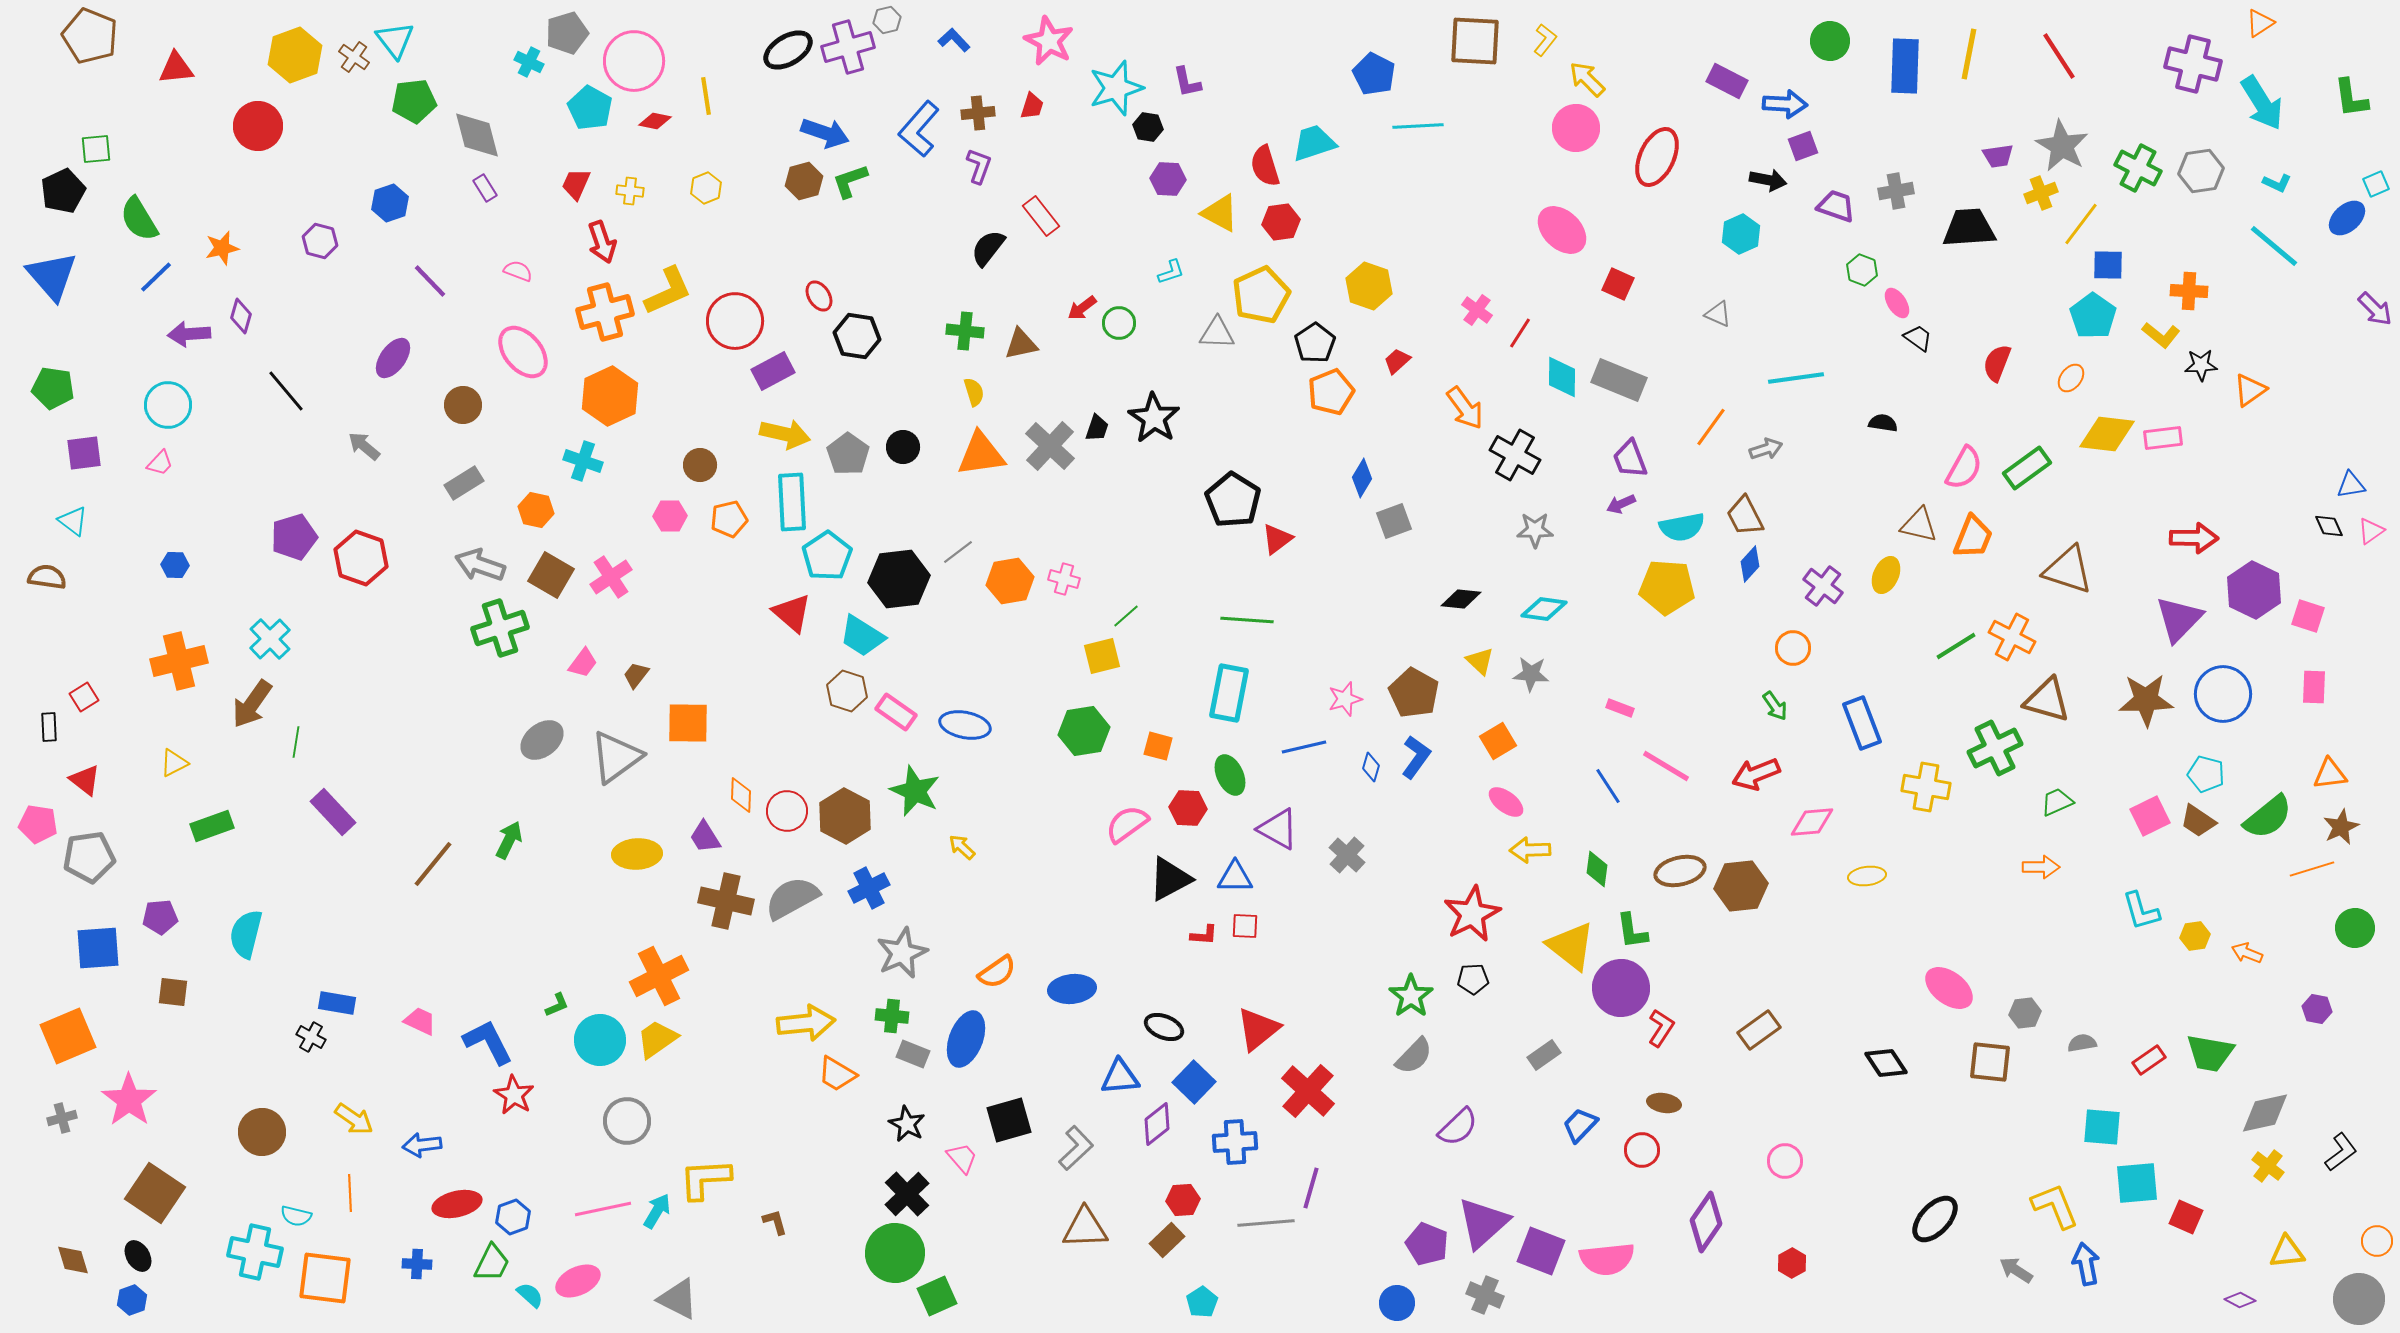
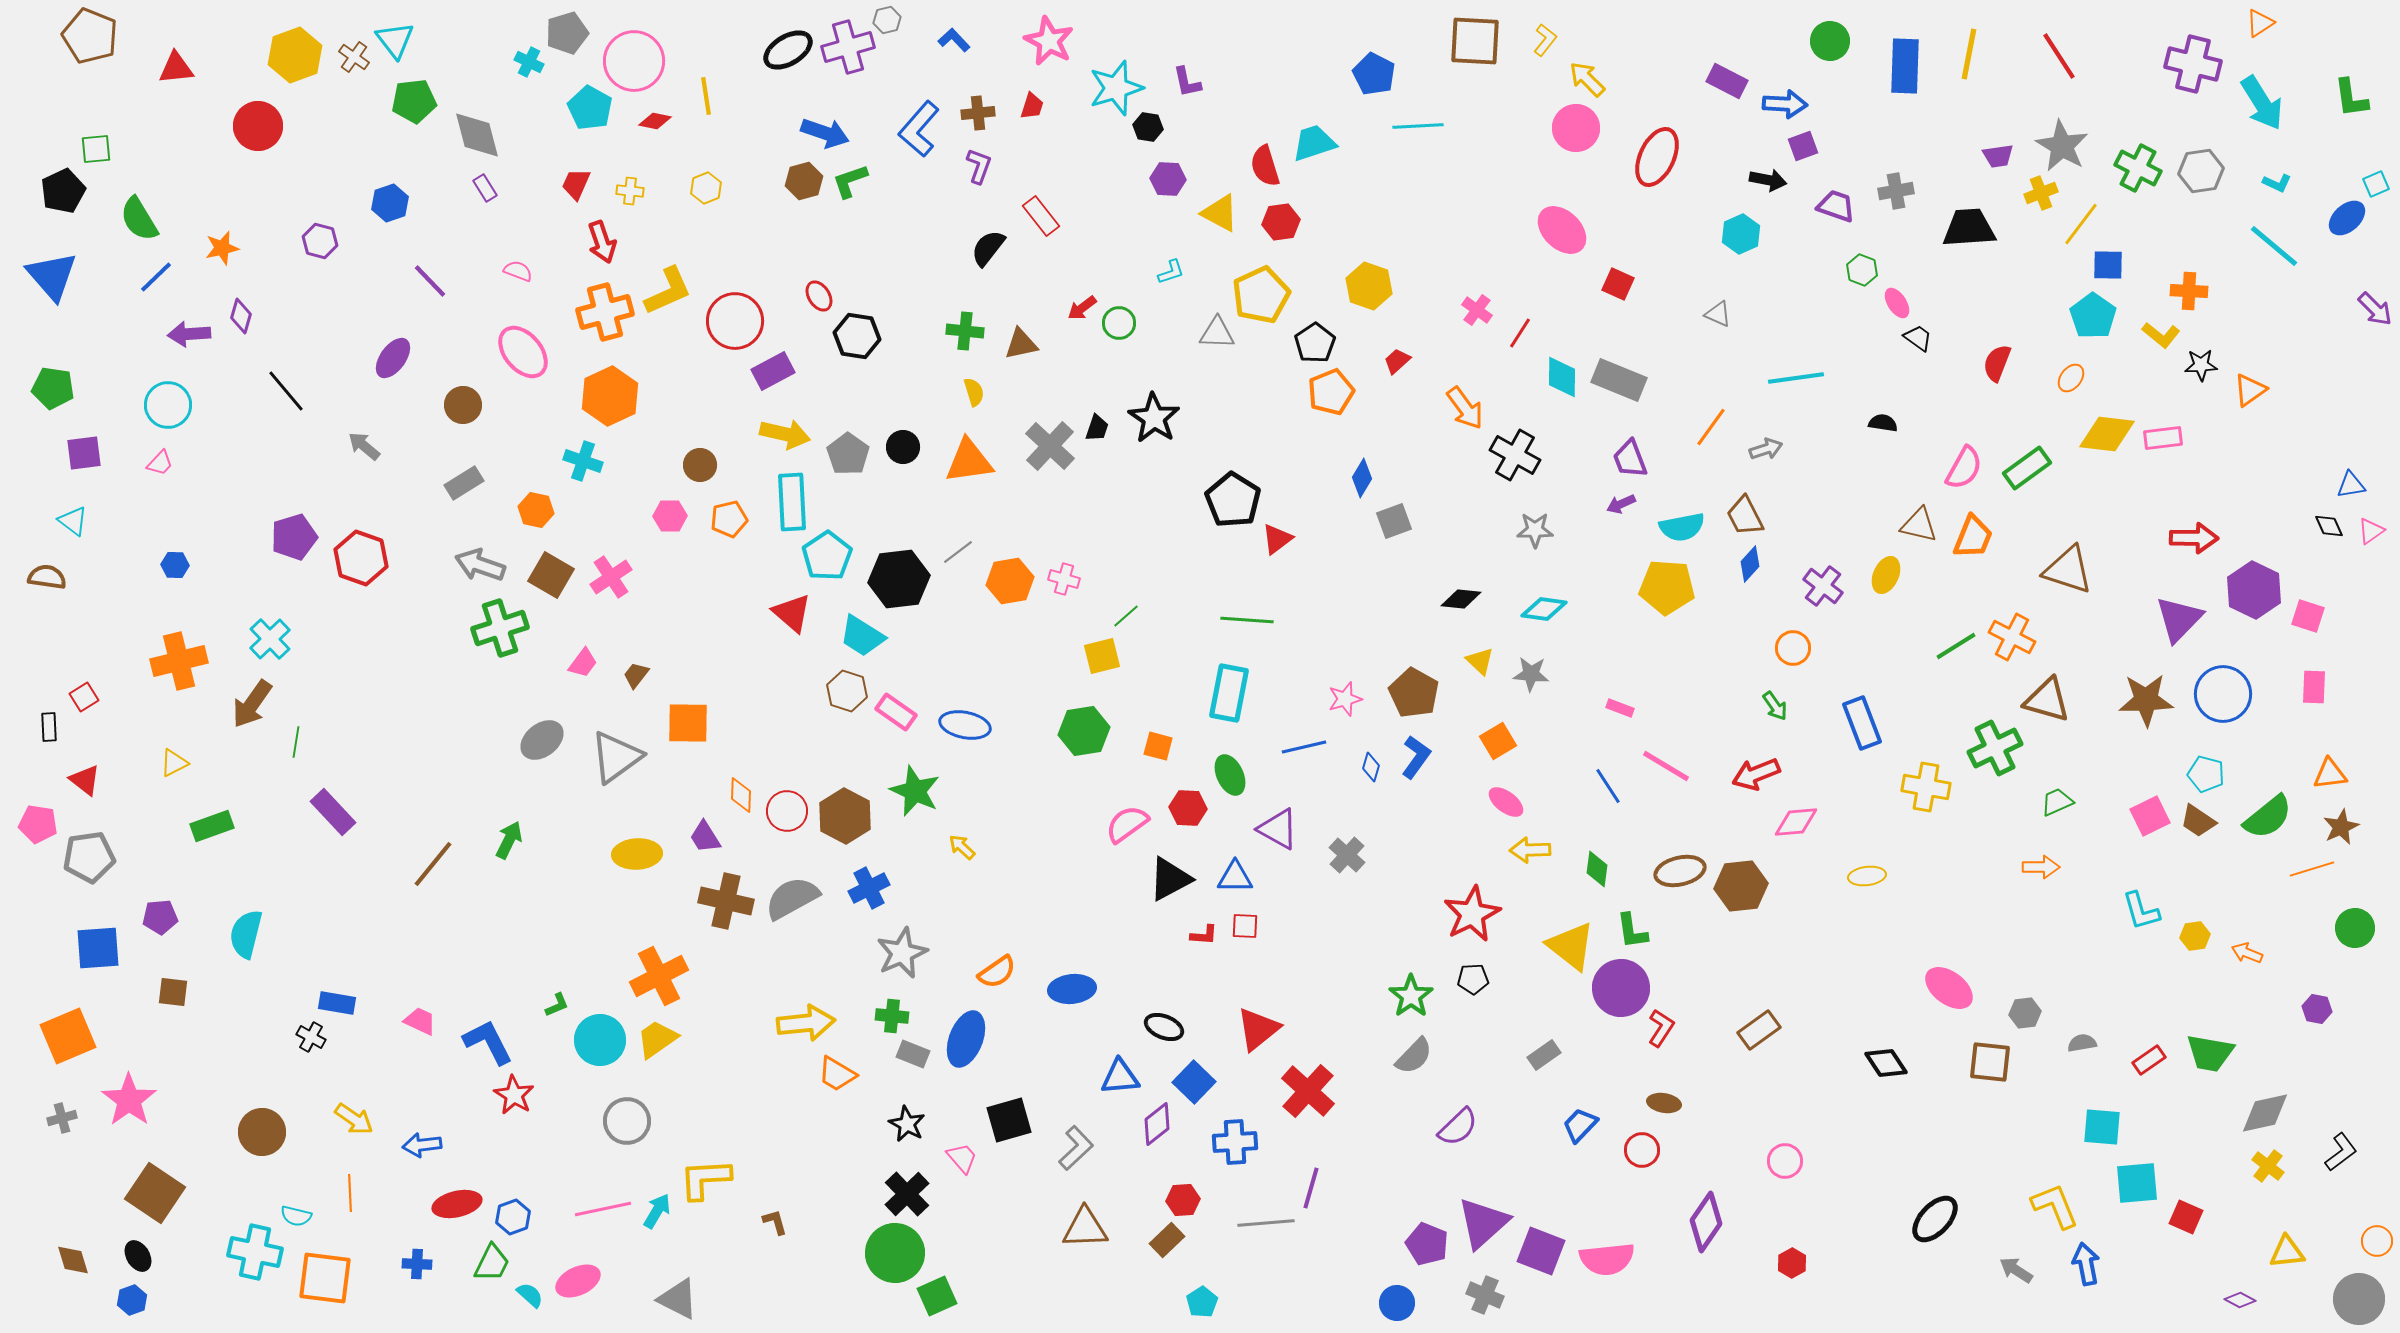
orange triangle at (981, 454): moved 12 px left, 7 px down
pink diamond at (1812, 822): moved 16 px left
